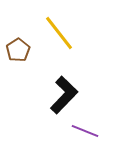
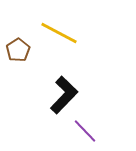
yellow line: rotated 24 degrees counterclockwise
purple line: rotated 24 degrees clockwise
